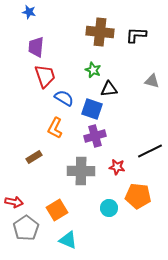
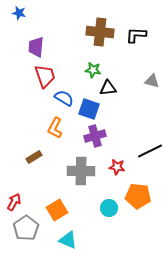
blue star: moved 10 px left, 1 px down
green star: rotated 14 degrees counterclockwise
black triangle: moved 1 px left, 1 px up
blue square: moved 3 px left
red arrow: rotated 72 degrees counterclockwise
